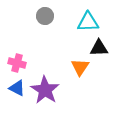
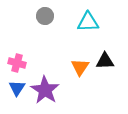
black triangle: moved 6 px right, 13 px down
blue triangle: rotated 36 degrees clockwise
